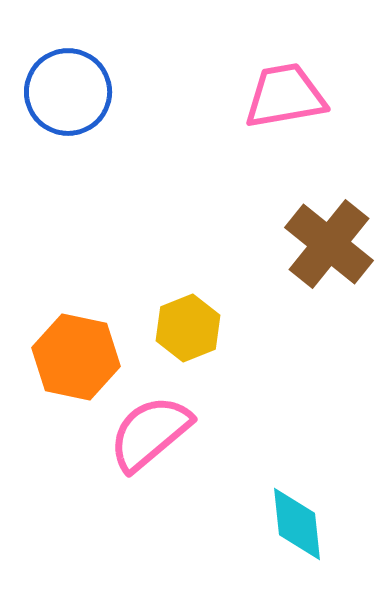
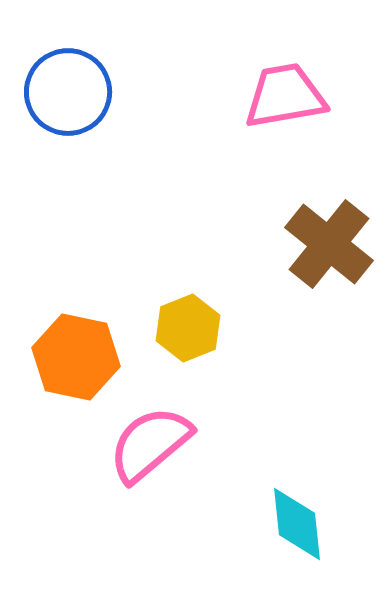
pink semicircle: moved 11 px down
